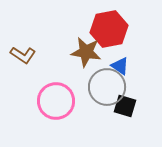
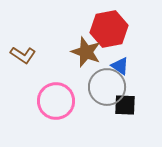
brown star: rotated 12 degrees clockwise
black square: moved 1 px up; rotated 15 degrees counterclockwise
